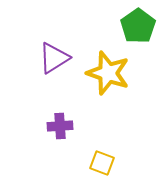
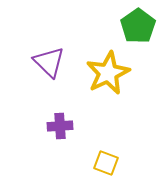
purple triangle: moved 5 px left, 4 px down; rotated 44 degrees counterclockwise
yellow star: rotated 27 degrees clockwise
yellow square: moved 4 px right
